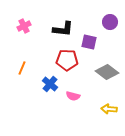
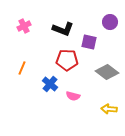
black L-shape: rotated 15 degrees clockwise
